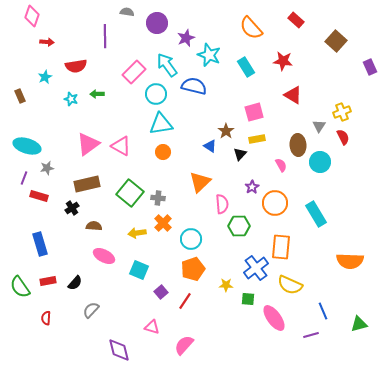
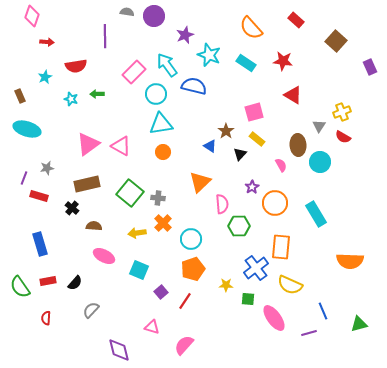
purple circle at (157, 23): moved 3 px left, 7 px up
purple star at (186, 38): moved 1 px left, 3 px up
cyan rectangle at (246, 67): moved 4 px up; rotated 24 degrees counterclockwise
red semicircle at (343, 137): rotated 147 degrees clockwise
yellow rectangle at (257, 139): rotated 49 degrees clockwise
cyan ellipse at (27, 146): moved 17 px up
black cross at (72, 208): rotated 16 degrees counterclockwise
purple line at (311, 335): moved 2 px left, 2 px up
